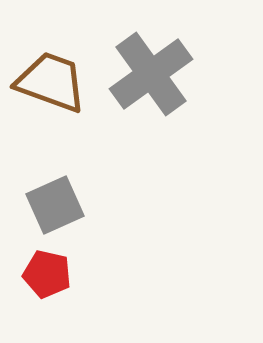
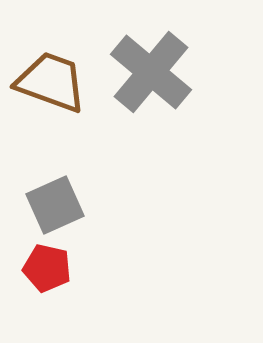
gray cross: moved 2 px up; rotated 14 degrees counterclockwise
red pentagon: moved 6 px up
